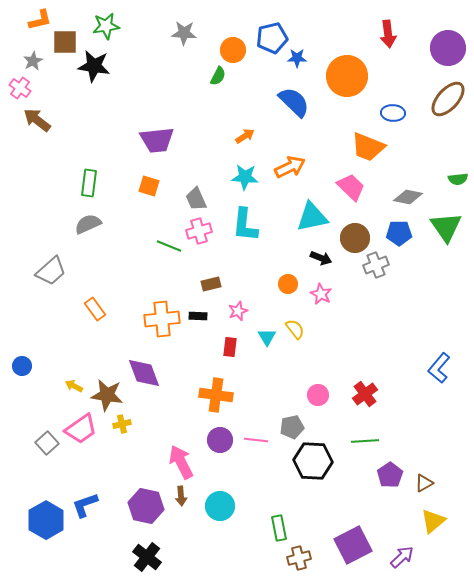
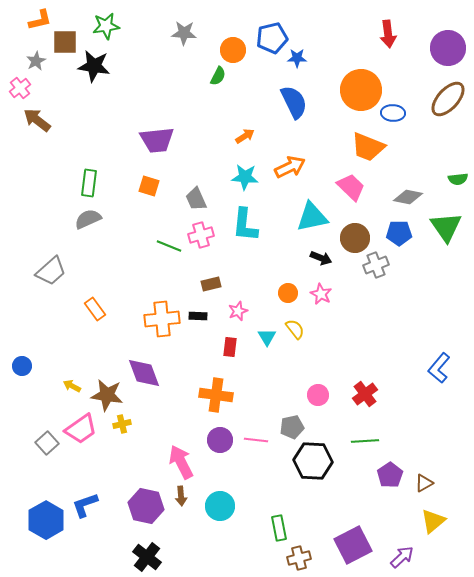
gray star at (33, 61): moved 3 px right
orange circle at (347, 76): moved 14 px right, 14 px down
pink cross at (20, 88): rotated 15 degrees clockwise
blue semicircle at (294, 102): rotated 20 degrees clockwise
gray semicircle at (88, 224): moved 5 px up
pink cross at (199, 231): moved 2 px right, 4 px down
orange circle at (288, 284): moved 9 px down
yellow arrow at (74, 386): moved 2 px left
